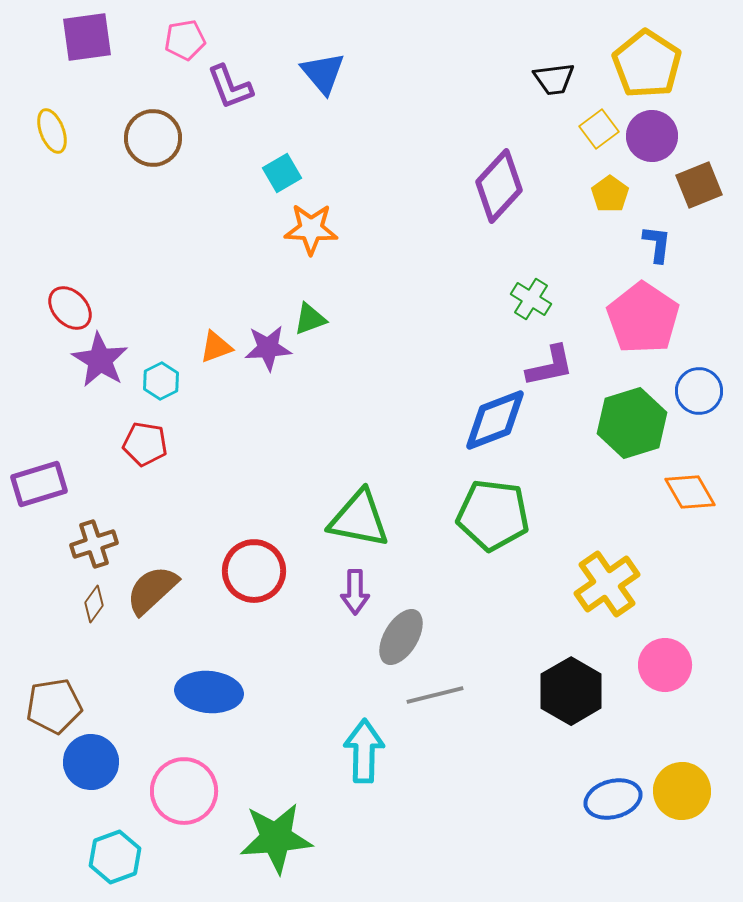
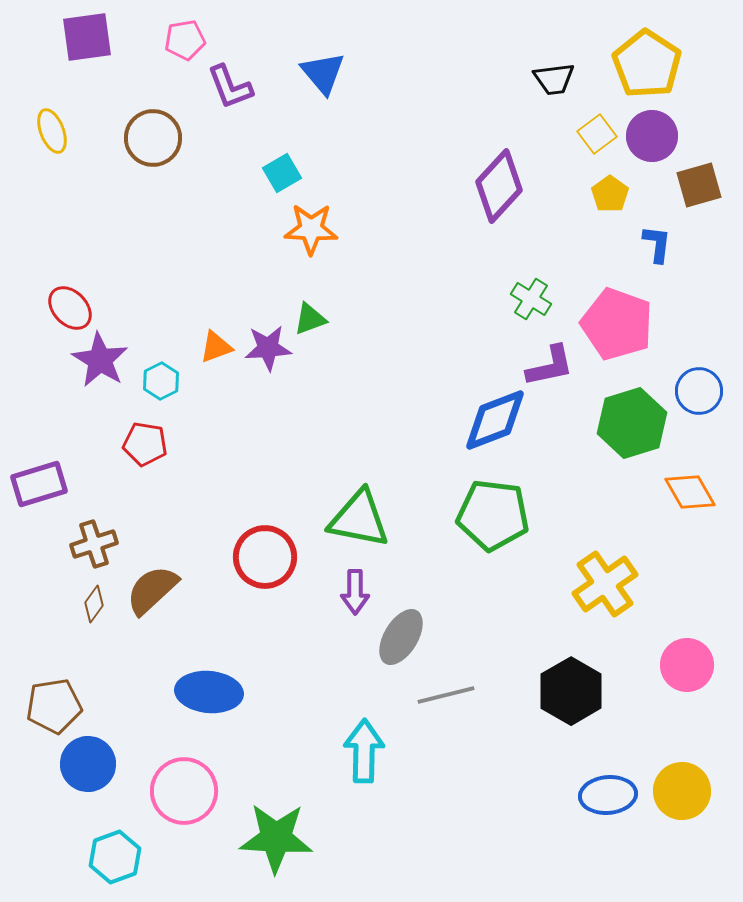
yellow square at (599, 129): moved 2 px left, 5 px down
brown square at (699, 185): rotated 6 degrees clockwise
pink pentagon at (643, 318): moved 26 px left, 6 px down; rotated 14 degrees counterclockwise
red circle at (254, 571): moved 11 px right, 14 px up
yellow cross at (607, 584): moved 2 px left
pink circle at (665, 665): moved 22 px right
gray line at (435, 695): moved 11 px right
blue circle at (91, 762): moved 3 px left, 2 px down
blue ellipse at (613, 799): moved 5 px left, 4 px up; rotated 10 degrees clockwise
green star at (276, 838): rotated 8 degrees clockwise
